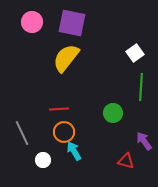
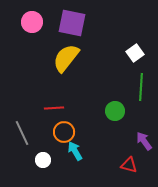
red line: moved 5 px left, 1 px up
green circle: moved 2 px right, 2 px up
cyan arrow: moved 1 px right
red triangle: moved 3 px right, 4 px down
